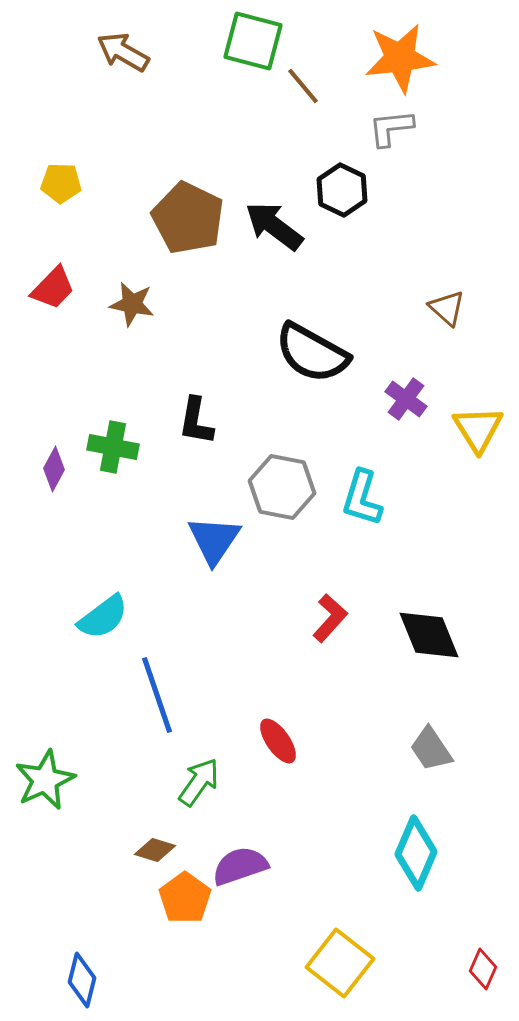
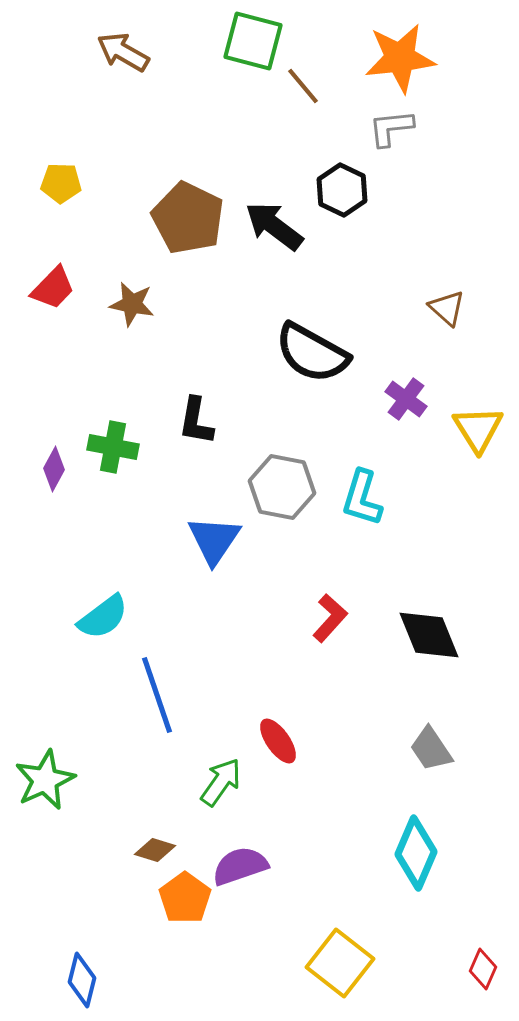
green arrow: moved 22 px right
